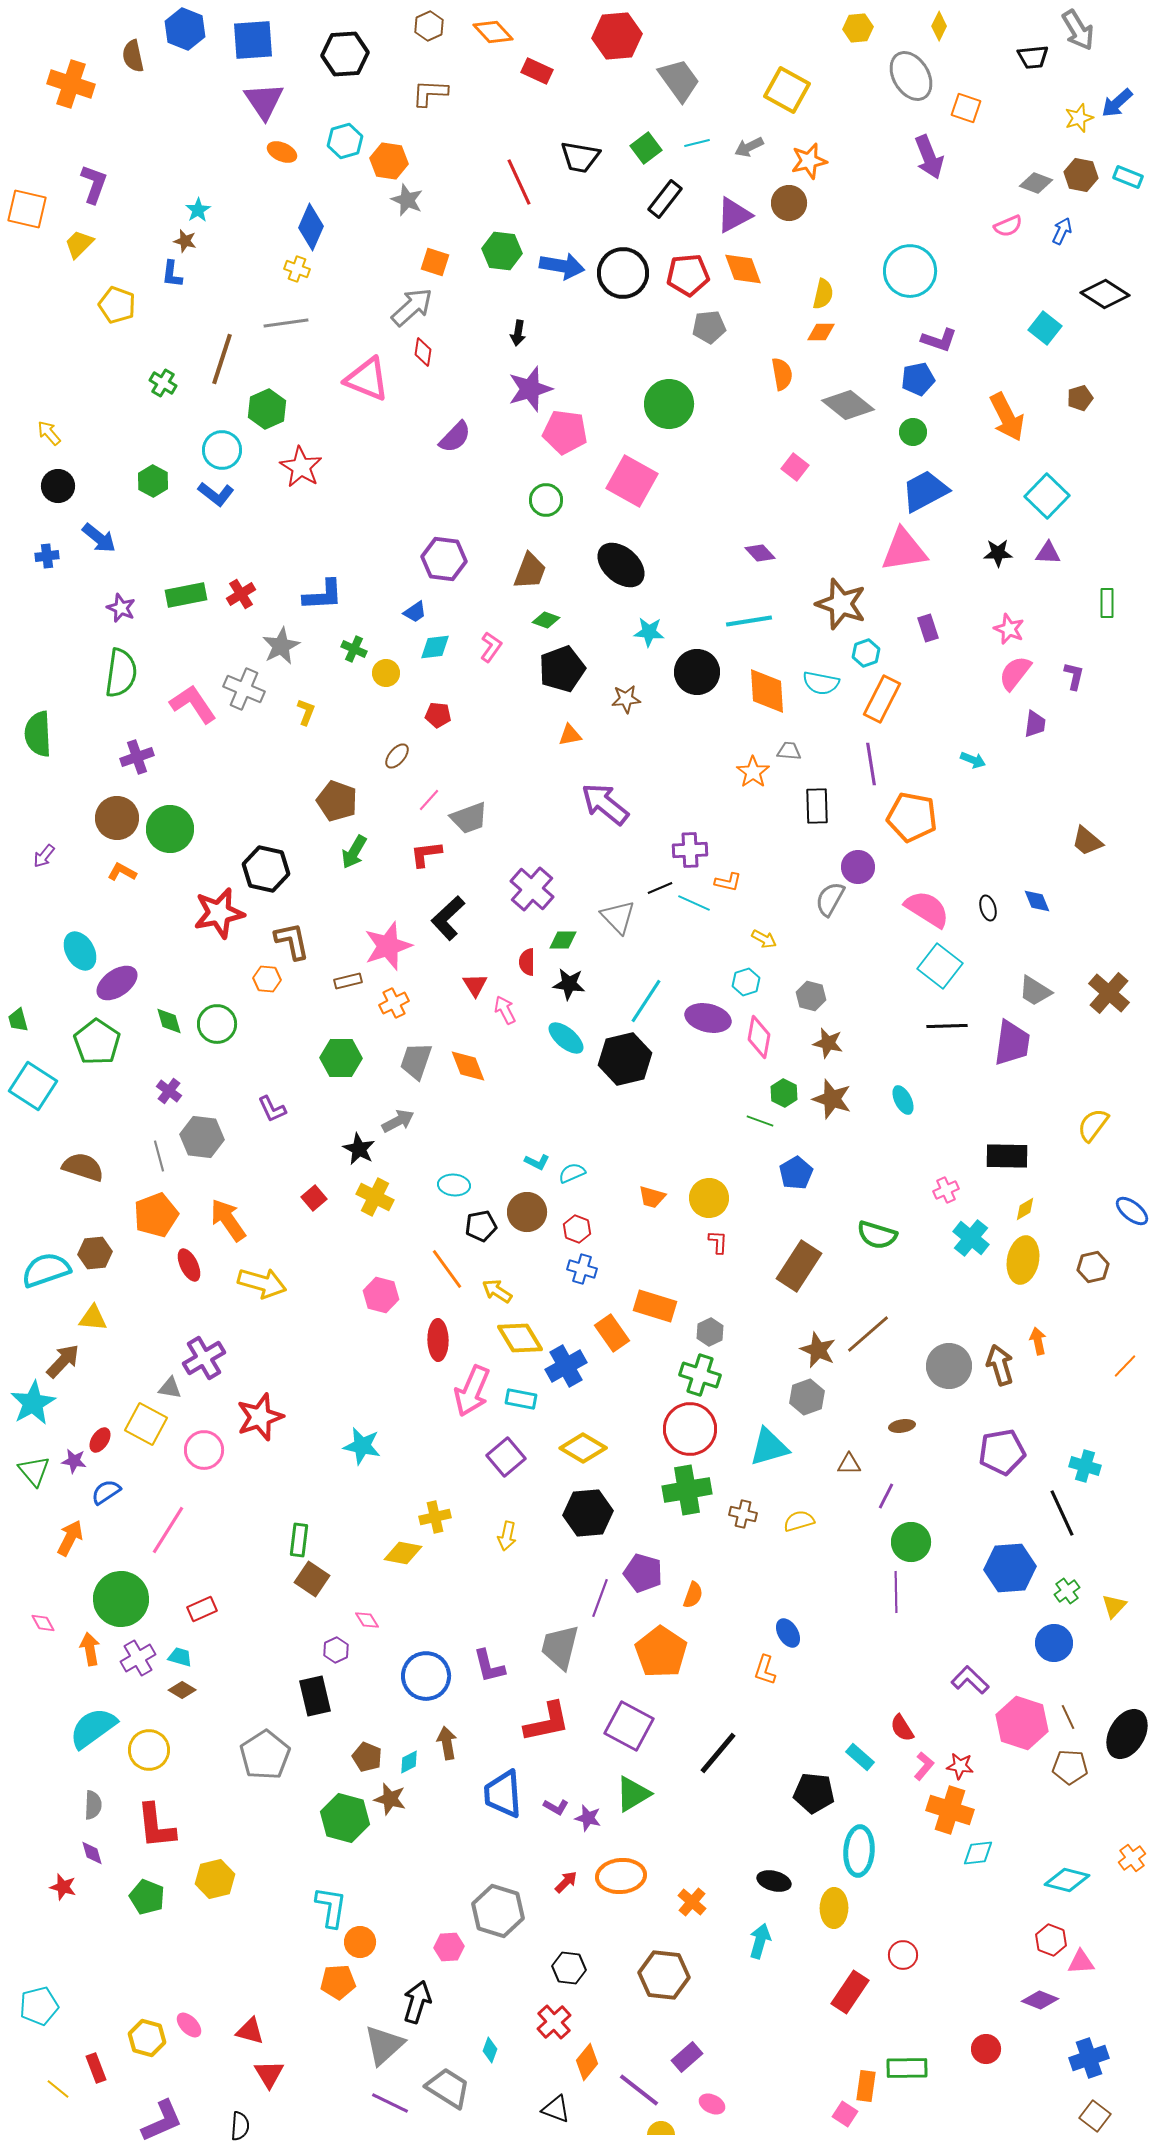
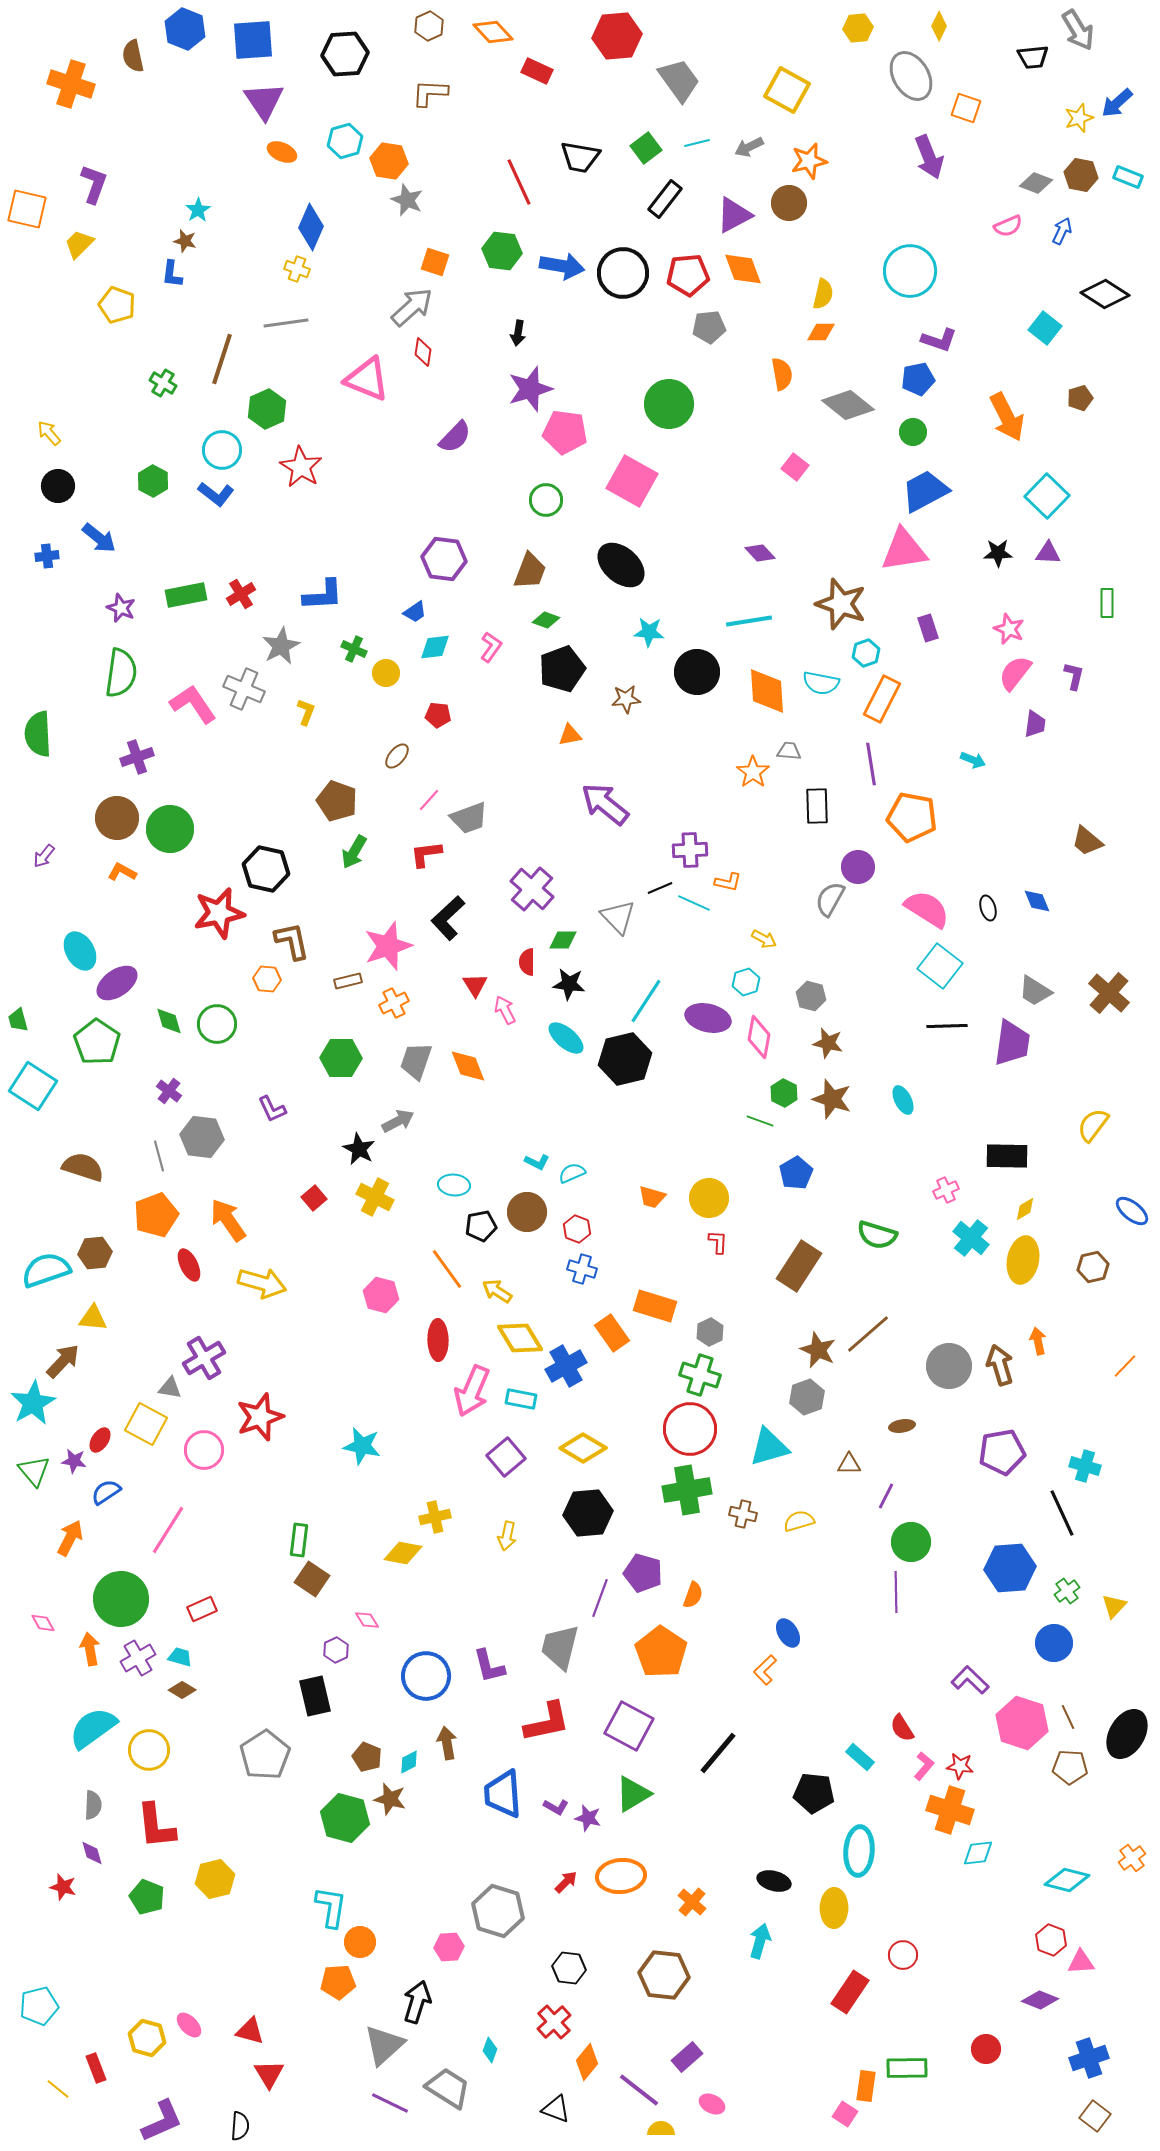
orange L-shape at (765, 1670): rotated 28 degrees clockwise
